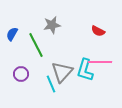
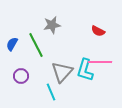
blue semicircle: moved 10 px down
purple circle: moved 2 px down
cyan line: moved 8 px down
